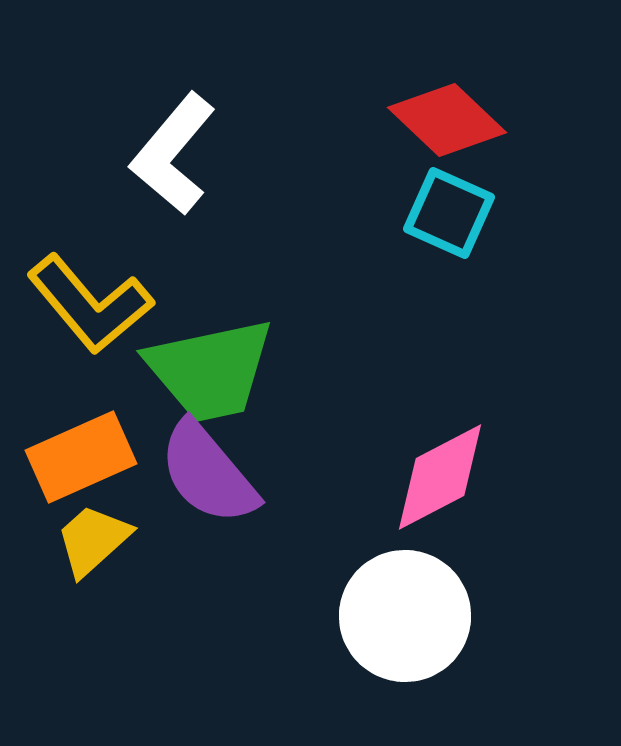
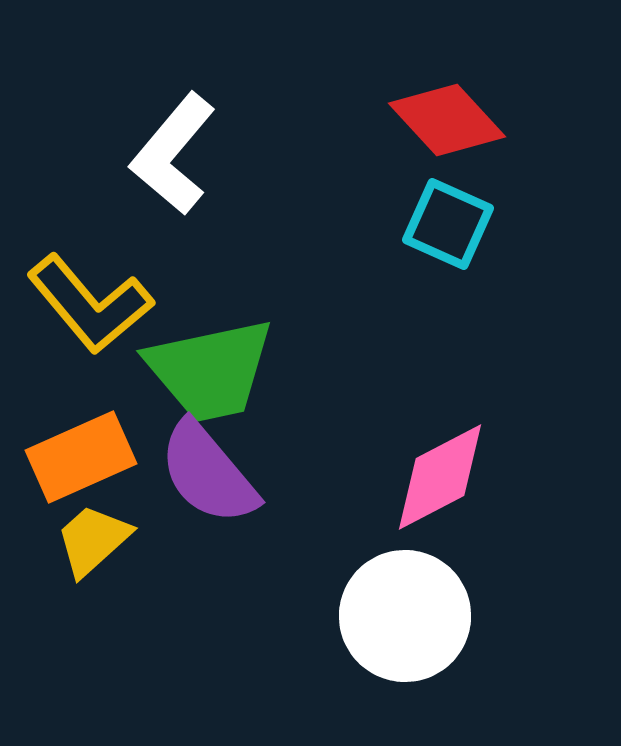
red diamond: rotated 4 degrees clockwise
cyan square: moved 1 px left, 11 px down
